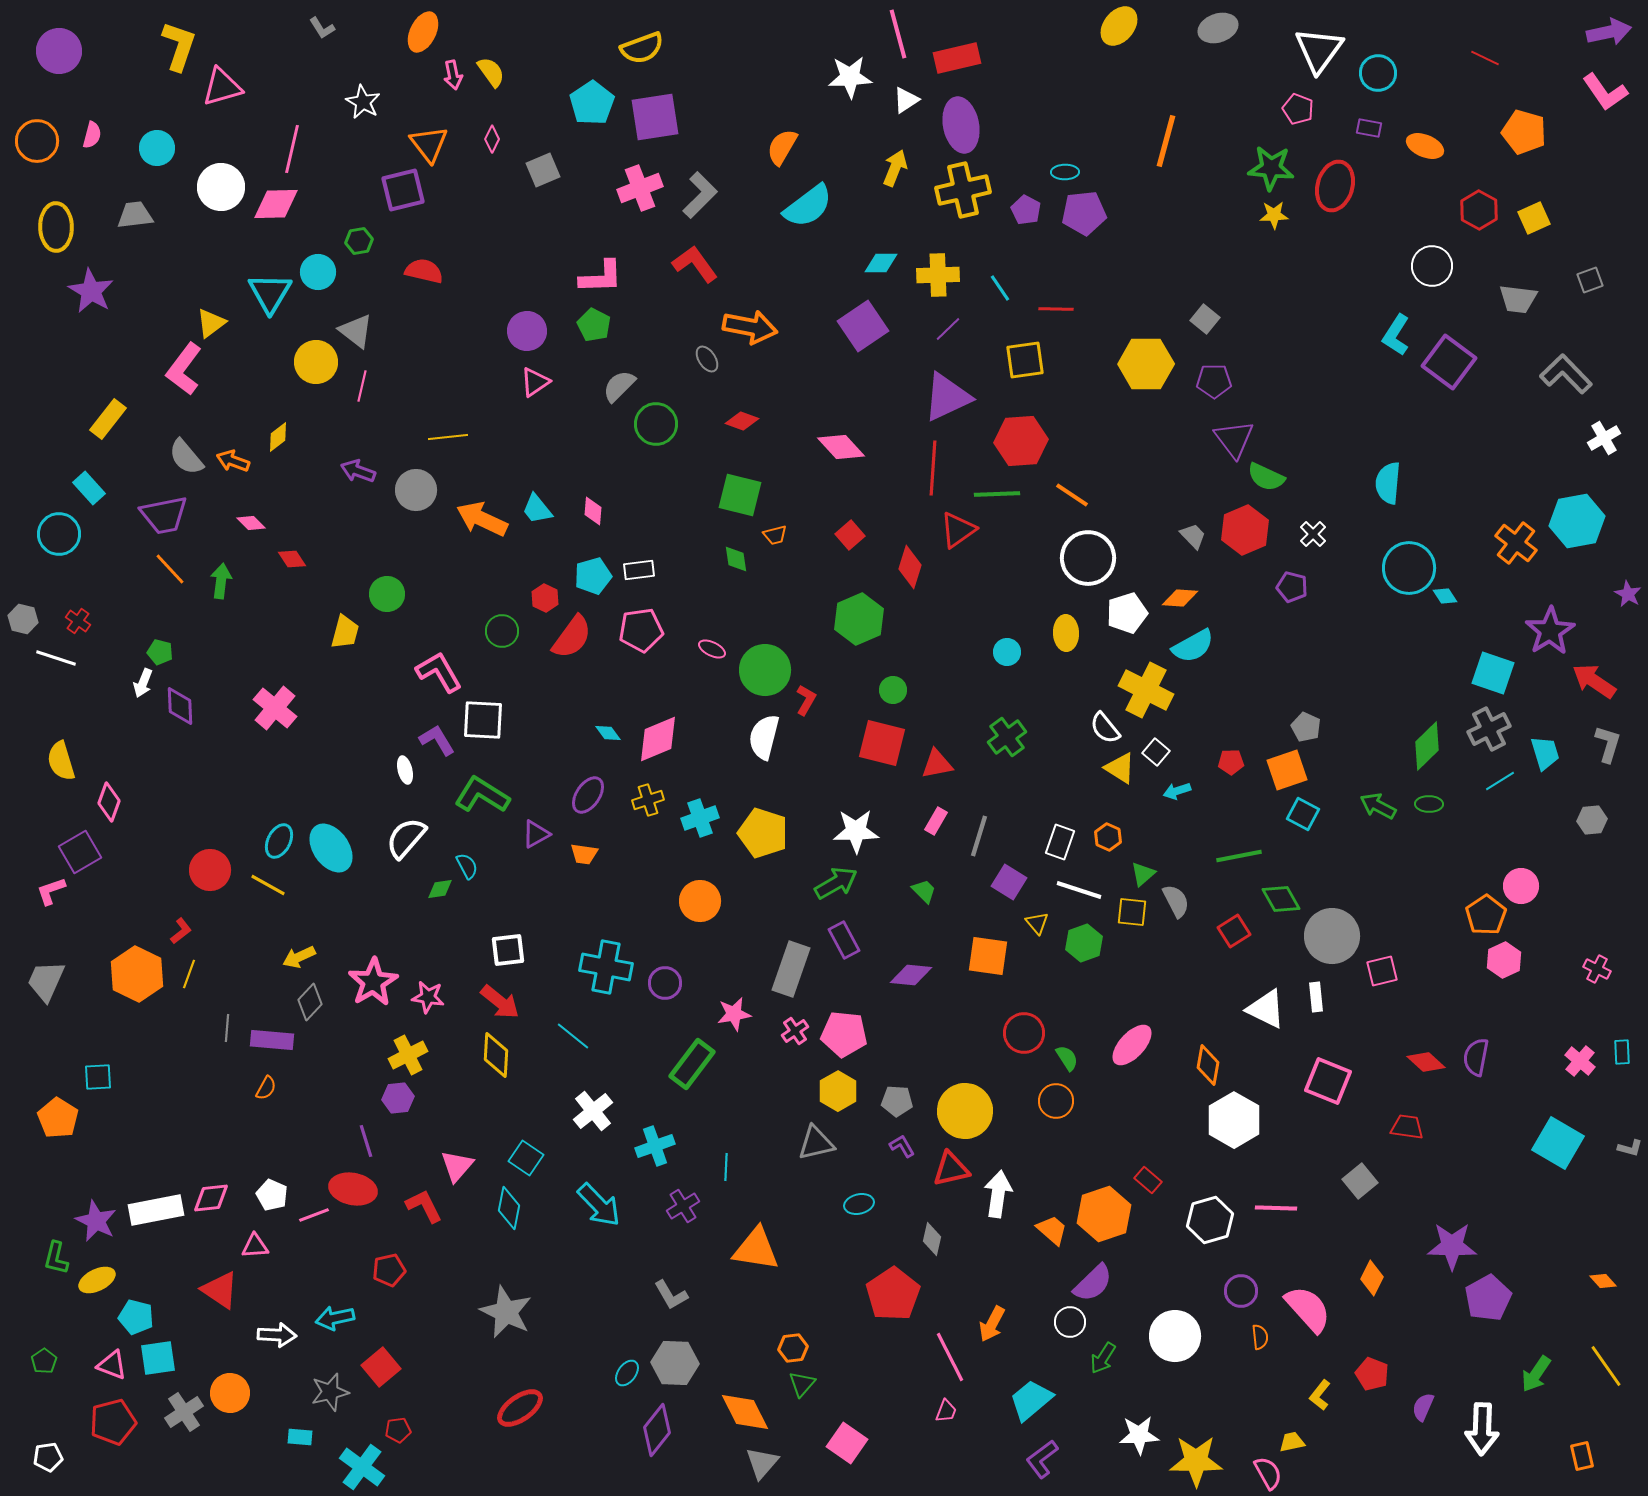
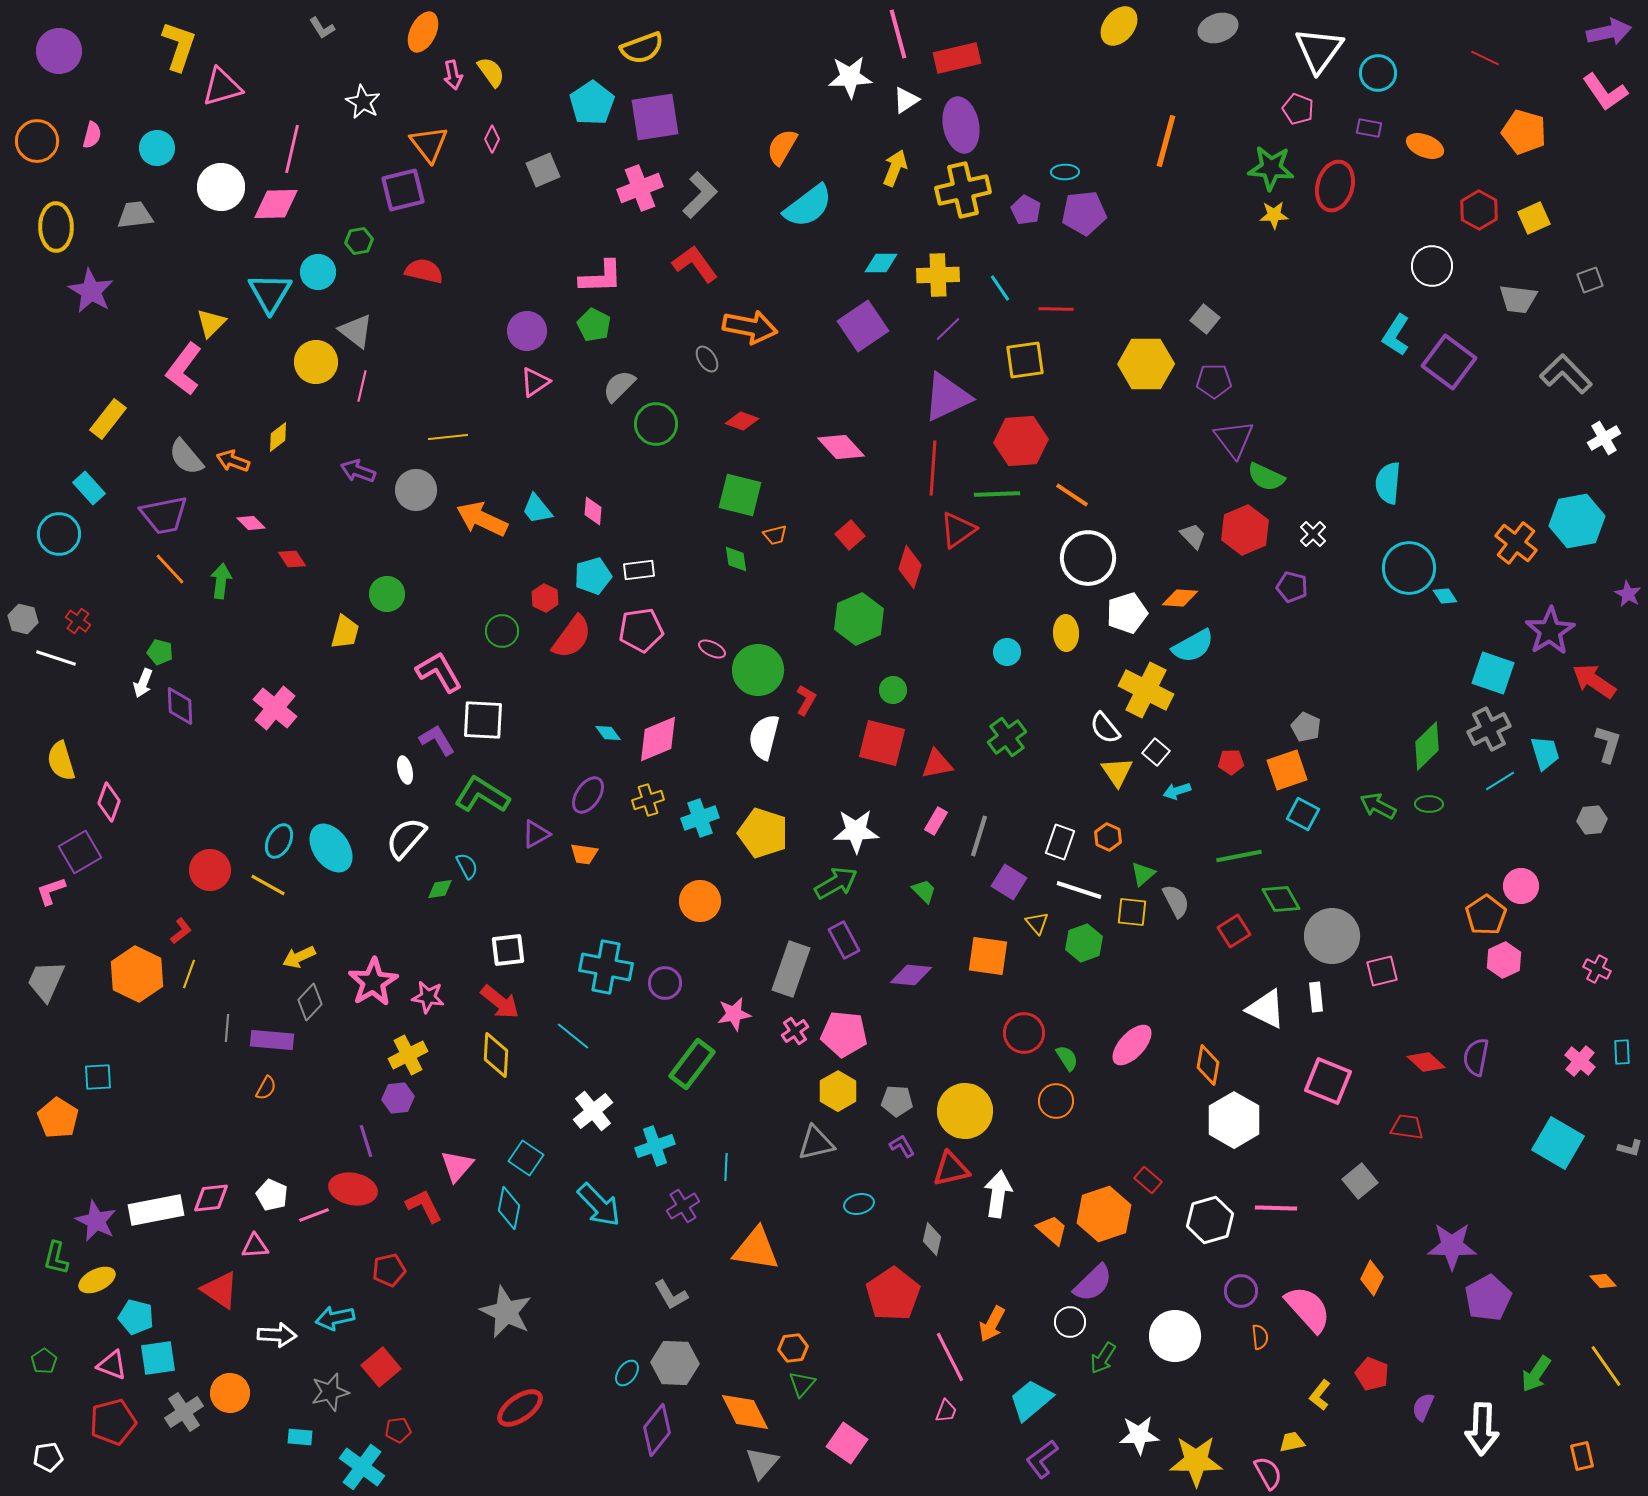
yellow triangle at (211, 323): rotated 8 degrees counterclockwise
green circle at (765, 670): moved 7 px left
yellow triangle at (1120, 768): moved 3 px left, 4 px down; rotated 24 degrees clockwise
